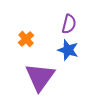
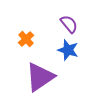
purple semicircle: rotated 54 degrees counterclockwise
purple triangle: rotated 20 degrees clockwise
